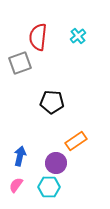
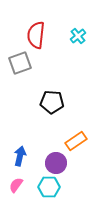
red semicircle: moved 2 px left, 2 px up
